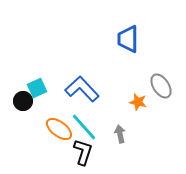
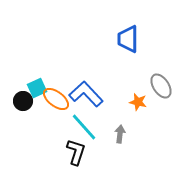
blue L-shape: moved 4 px right, 5 px down
orange ellipse: moved 3 px left, 30 px up
gray arrow: rotated 18 degrees clockwise
black L-shape: moved 7 px left
